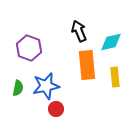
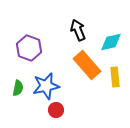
black arrow: moved 1 px left, 1 px up
orange rectangle: rotated 36 degrees counterclockwise
red circle: moved 1 px down
